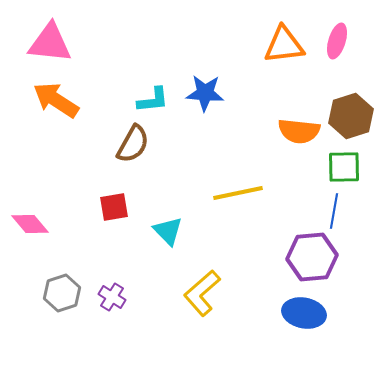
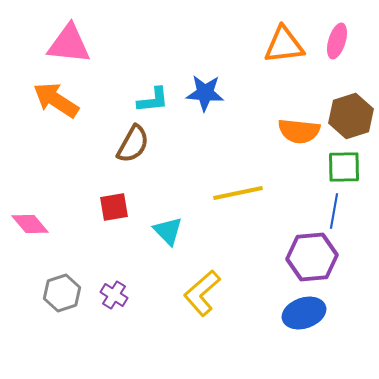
pink triangle: moved 19 px right, 1 px down
purple cross: moved 2 px right, 2 px up
blue ellipse: rotated 30 degrees counterclockwise
